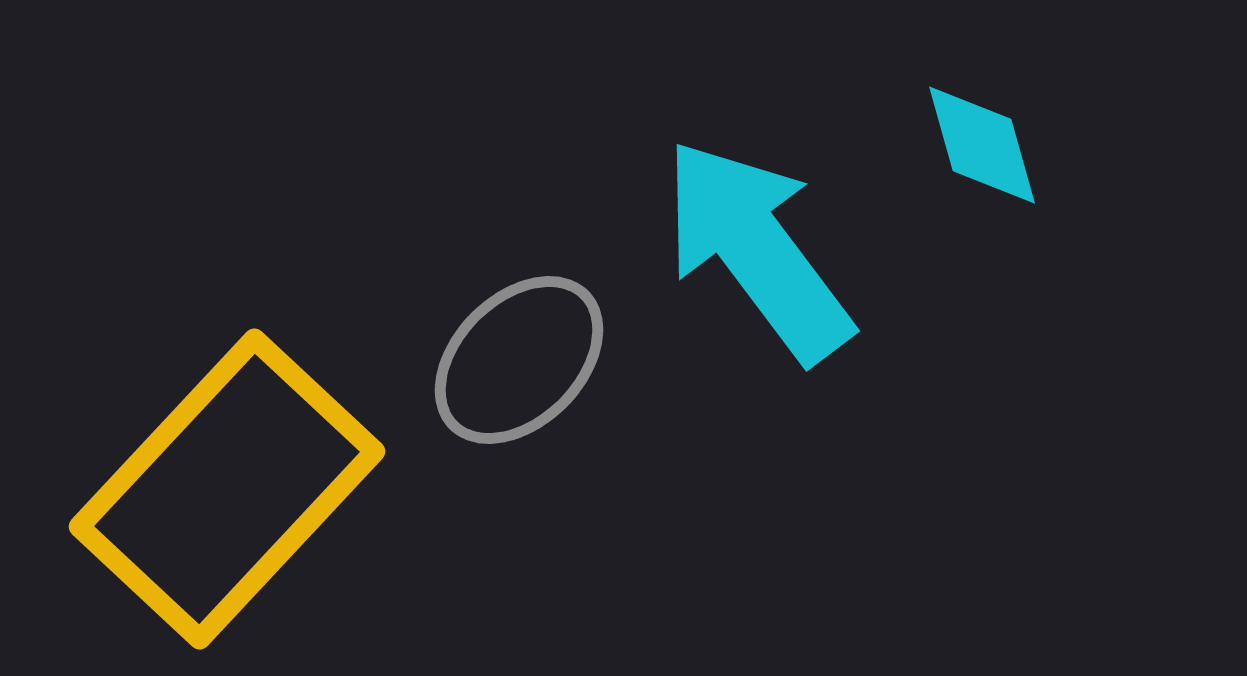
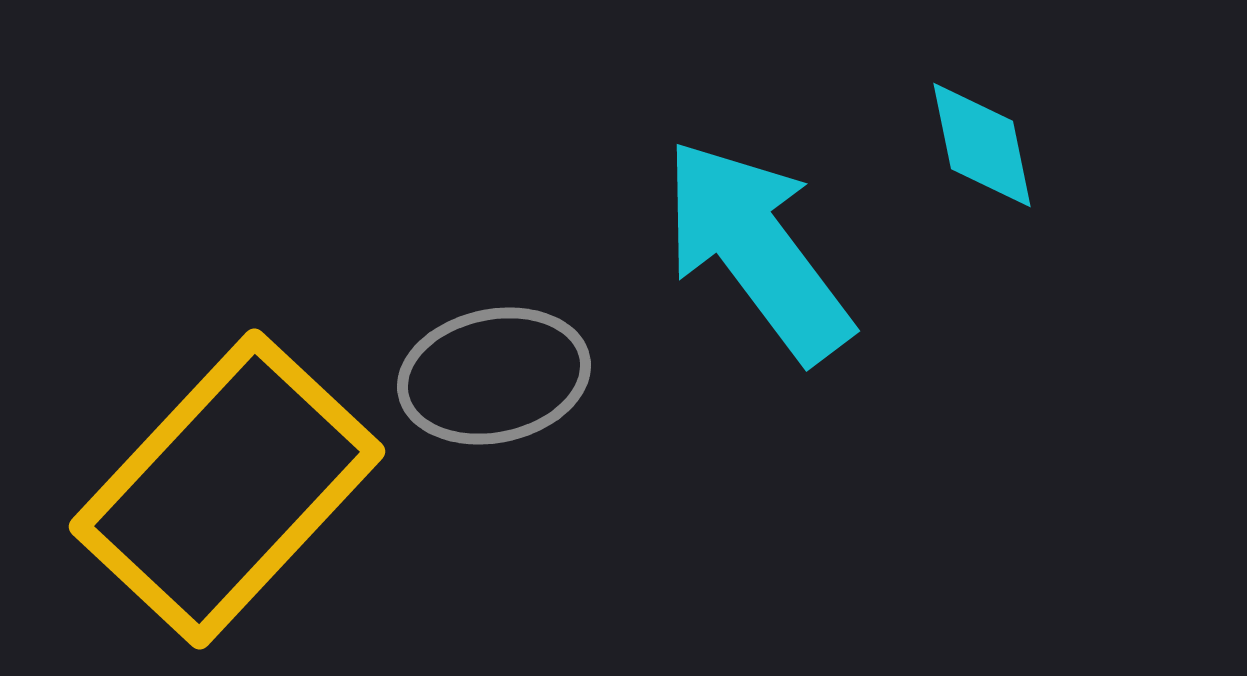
cyan diamond: rotated 4 degrees clockwise
gray ellipse: moved 25 px left, 16 px down; rotated 33 degrees clockwise
